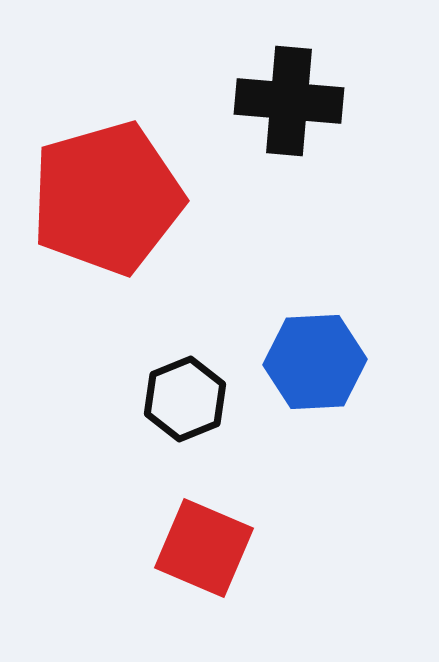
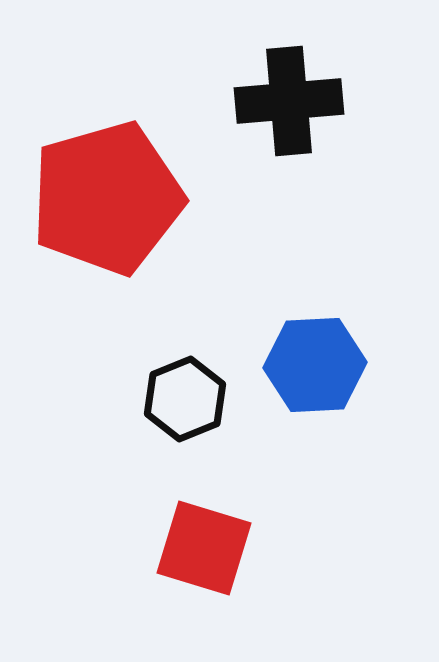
black cross: rotated 10 degrees counterclockwise
blue hexagon: moved 3 px down
red square: rotated 6 degrees counterclockwise
